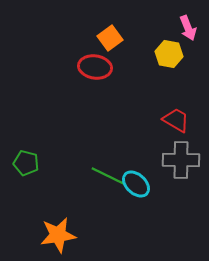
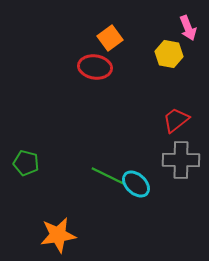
red trapezoid: rotated 68 degrees counterclockwise
